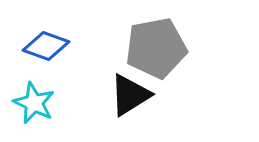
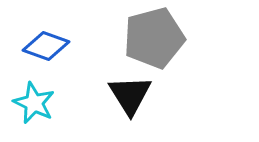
gray pentagon: moved 2 px left, 10 px up; rotated 4 degrees counterclockwise
black triangle: rotated 30 degrees counterclockwise
